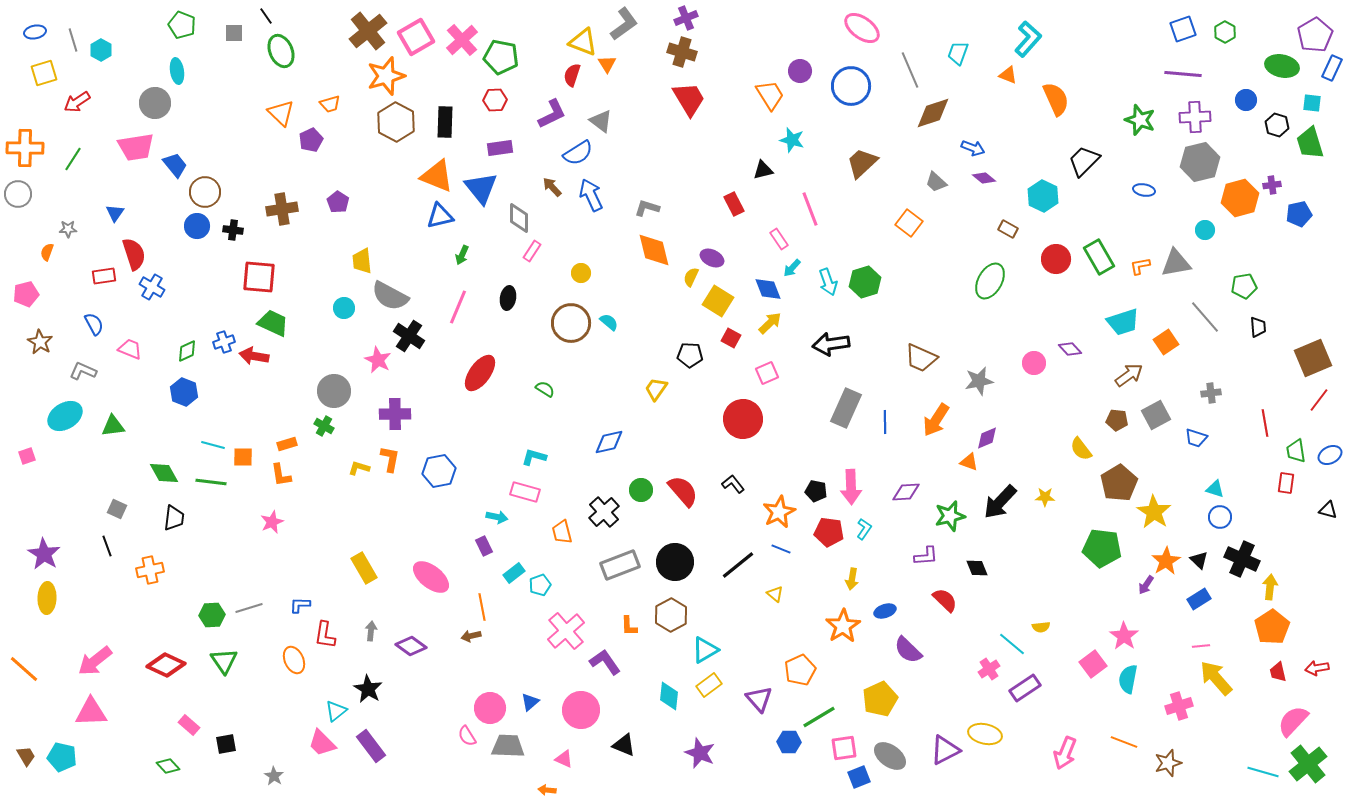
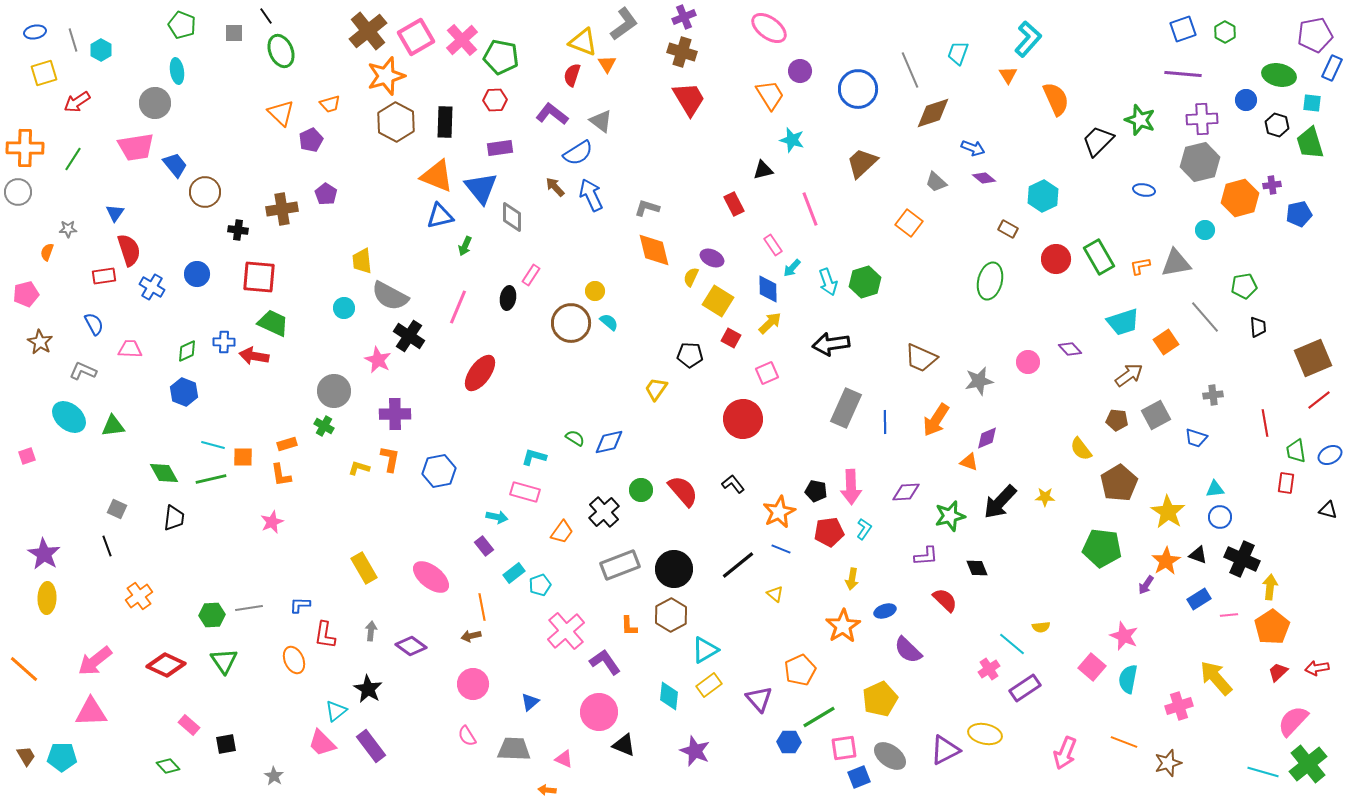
purple cross at (686, 18): moved 2 px left, 1 px up
pink ellipse at (862, 28): moved 93 px left
purple pentagon at (1315, 35): rotated 20 degrees clockwise
green ellipse at (1282, 66): moved 3 px left, 9 px down
orange triangle at (1008, 75): rotated 36 degrees clockwise
blue circle at (851, 86): moved 7 px right, 3 px down
purple L-shape at (552, 114): rotated 116 degrees counterclockwise
purple cross at (1195, 117): moved 7 px right, 2 px down
black trapezoid at (1084, 161): moved 14 px right, 20 px up
brown arrow at (552, 187): moved 3 px right
gray circle at (18, 194): moved 2 px up
cyan hexagon at (1043, 196): rotated 8 degrees clockwise
purple pentagon at (338, 202): moved 12 px left, 8 px up
gray diamond at (519, 218): moved 7 px left, 1 px up
blue circle at (197, 226): moved 48 px down
black cross at (233, 230): moved 5 px right
pink rectangle at (779, 239): moved 6 px left, 6 px down
pink rectangle at (532, 251): moved 1 px left, 24 px down
red semicircle at (134, 254): moved 5 px left, 4 px up
green arrow at (462, 255): moved 3 px right, 9 px up
yellow circle at (581, 273): moved 14 px right, 18 px down
green ellipse at (990, 281): rotated 15 degrees counterclockwise
blue diamond at (768, 289): rotated 20 degrees clockwise
blue cross at (224, 342): rotated 20 degrees clockwise
pink trapezoid at (130, 349): rotated 20 degrees counterclockwise
pink circle at (1034, 363): moved 6 px left, 1 px up
green semicircle at (545, 389): moved 30 px right, 49 px down
gray cross at (1211, 393): moved 2 px right, 2 px down
red line at (1319, 400): rotated 15 degrees clockwise
cyan ellipse at (65, 416): moved 4 px right, 1 px down; rotated 72 degrees clockwise
green line at (211, 482): moved 3 px up; rotated 20 degrees counterclockwise
cyan triangle at (1215, 489): rotated 24 degrees counterclockwise
yellow star at (1154, 512): moved 14 px right
orange trapezoid at (562, 532): rotated 130 degrees counterclockwise
red pentagon at (829, 532): rotated 16 degrees counterclockwise
purple rectangle at (484, 546): rotated 12 degrees counterclockwise
black triangle at (1199, 560): moved 1 px left, 5 px up; rotated 24 degrees counterclockwise
black circle at (675, 562): moved 1 px left, 7 px down
orange cross at (150, 570): moved 11 px left, 26 px down; rotated 24 degrees counterclockwise
gray line at (249, 608): rotated 8 degrees clockwise
pink star at (1124, 636): rotated 12 degrees counterclockwise
pink line at (1201, 646): moved 28 px right, 31 px up
pink square at (1093, 664): moved 1 px left, 3 px down; rotated 12 degrees counterclockwise
red trapezoid at (1278, 672): rotated 60 degrees clockwise
pink circle at (490, 708): moved 17 px left, 24 px up
pink circle at (581, 710): moved 18 px right, 2 px down
gray trapezoid at (508, 746): moved 6 px right, 3 px down
purple star at (700, 753): moved 5 px left, 2 px up
cyan pentagon at (62, 757): rotated 12 degrees counterclockwise
